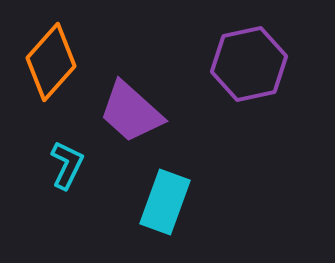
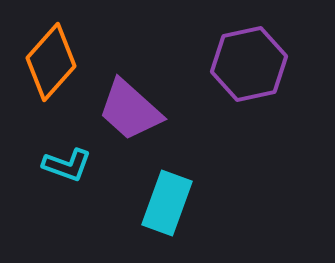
purple trapezoid: moved 1 px left, 2 px up
cyan L-shape: rotated 84 degrees clockwise
cyan rectangle: moved 2 px right, 1 px down
